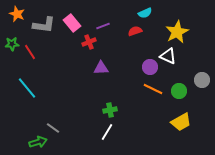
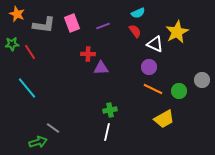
cyan semicircle: moved 7 px left
pink rectangle: rotated 18 degrees clockwise
red semicircle: rotated 72 degrees clockwise
red cross: moved 1 px left, 12 px down; rotated 24 degrees clockwise
white triangle: moved 13 px left, 12 px up
purple circle: moved 1 px left
yellow trapezoid: moved 17 px left, 3 px up
white line: rotated 18 degrees counterclockwise
